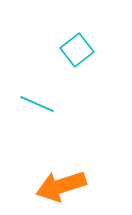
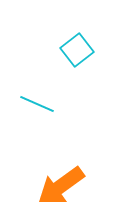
orange arrow: rotated 18 degrees counterclockwise
